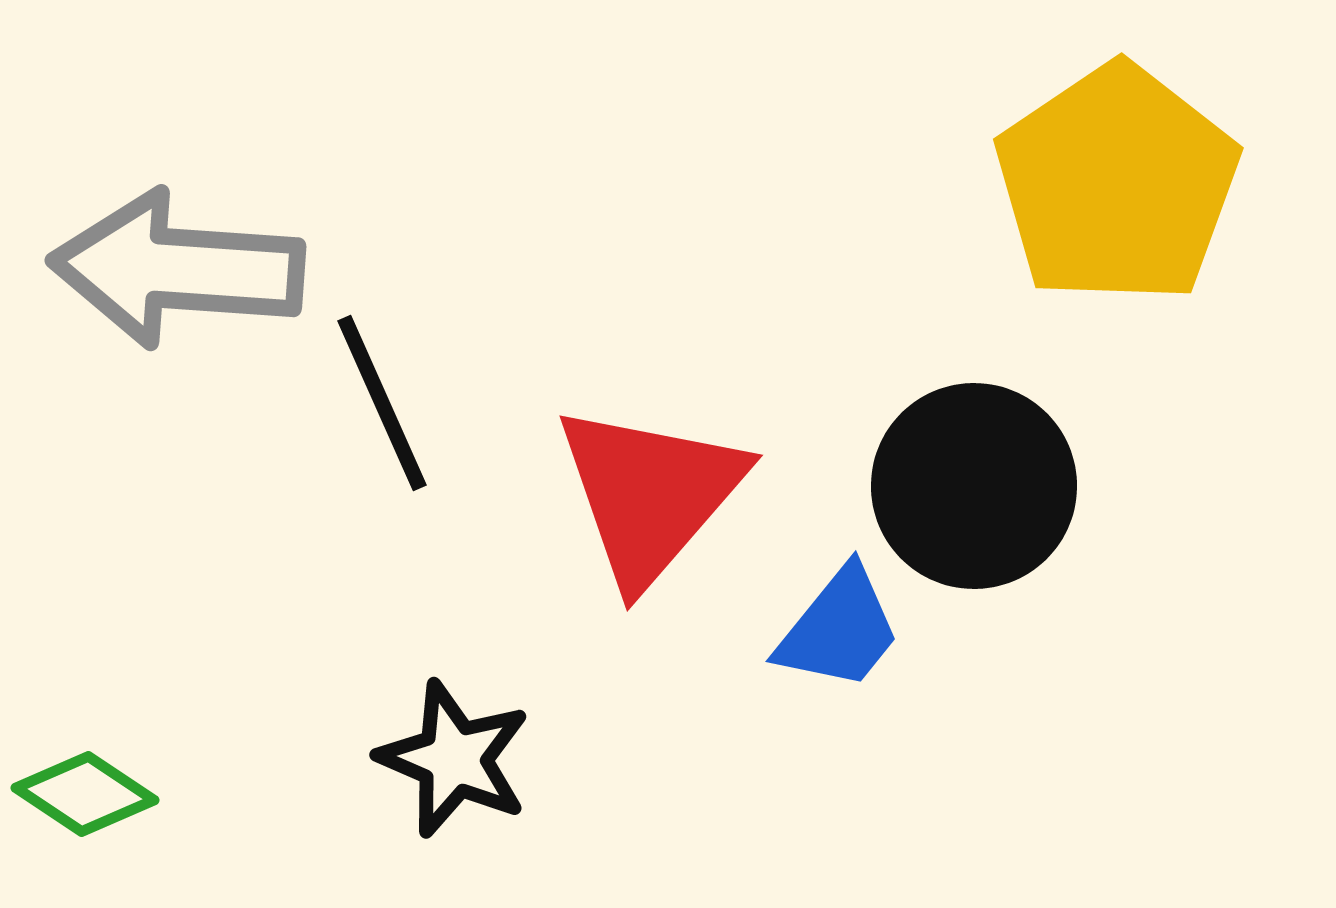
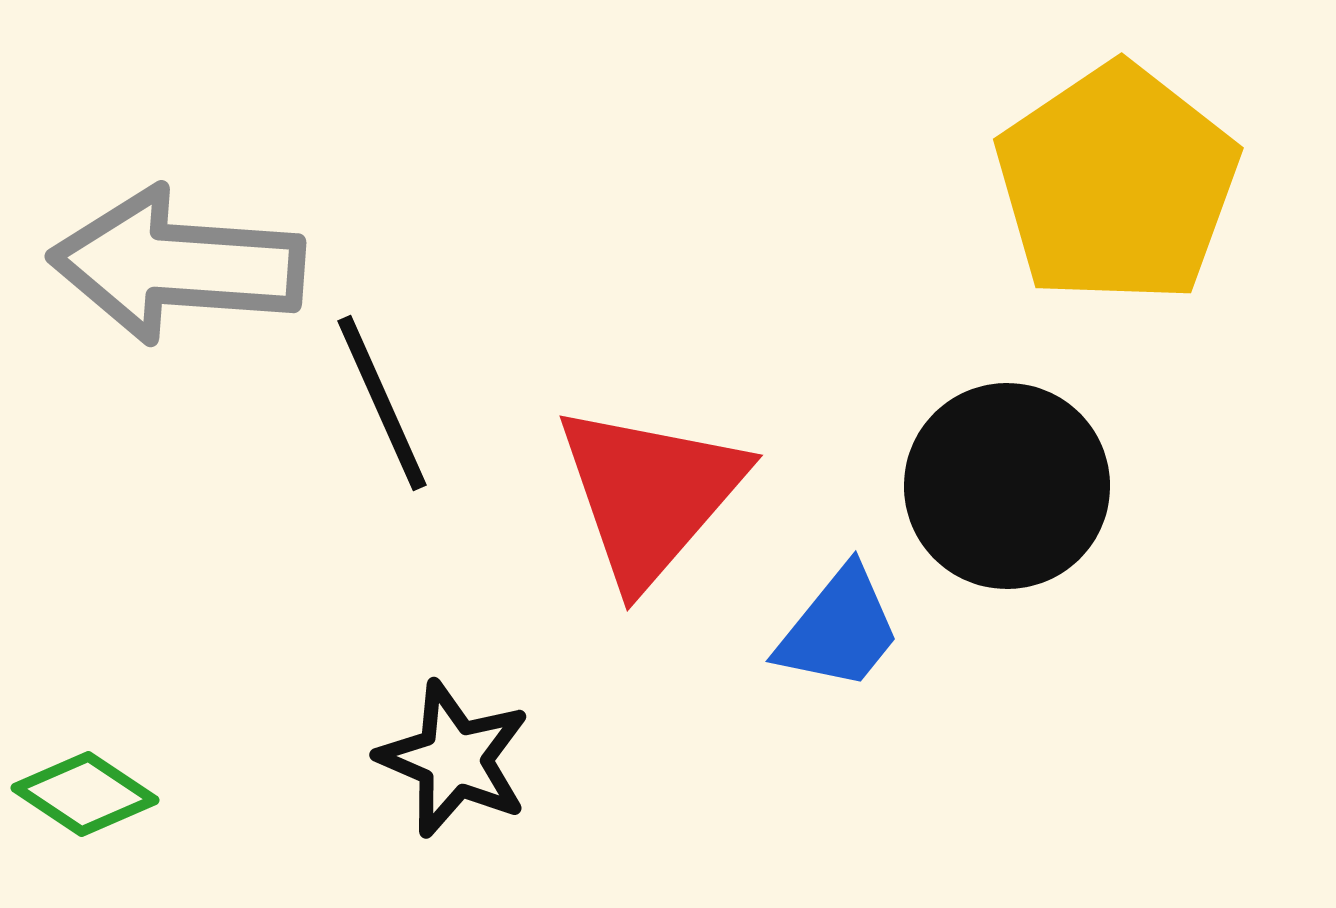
gray arrow: moved 4 px up
black circle: moved 33 px right
